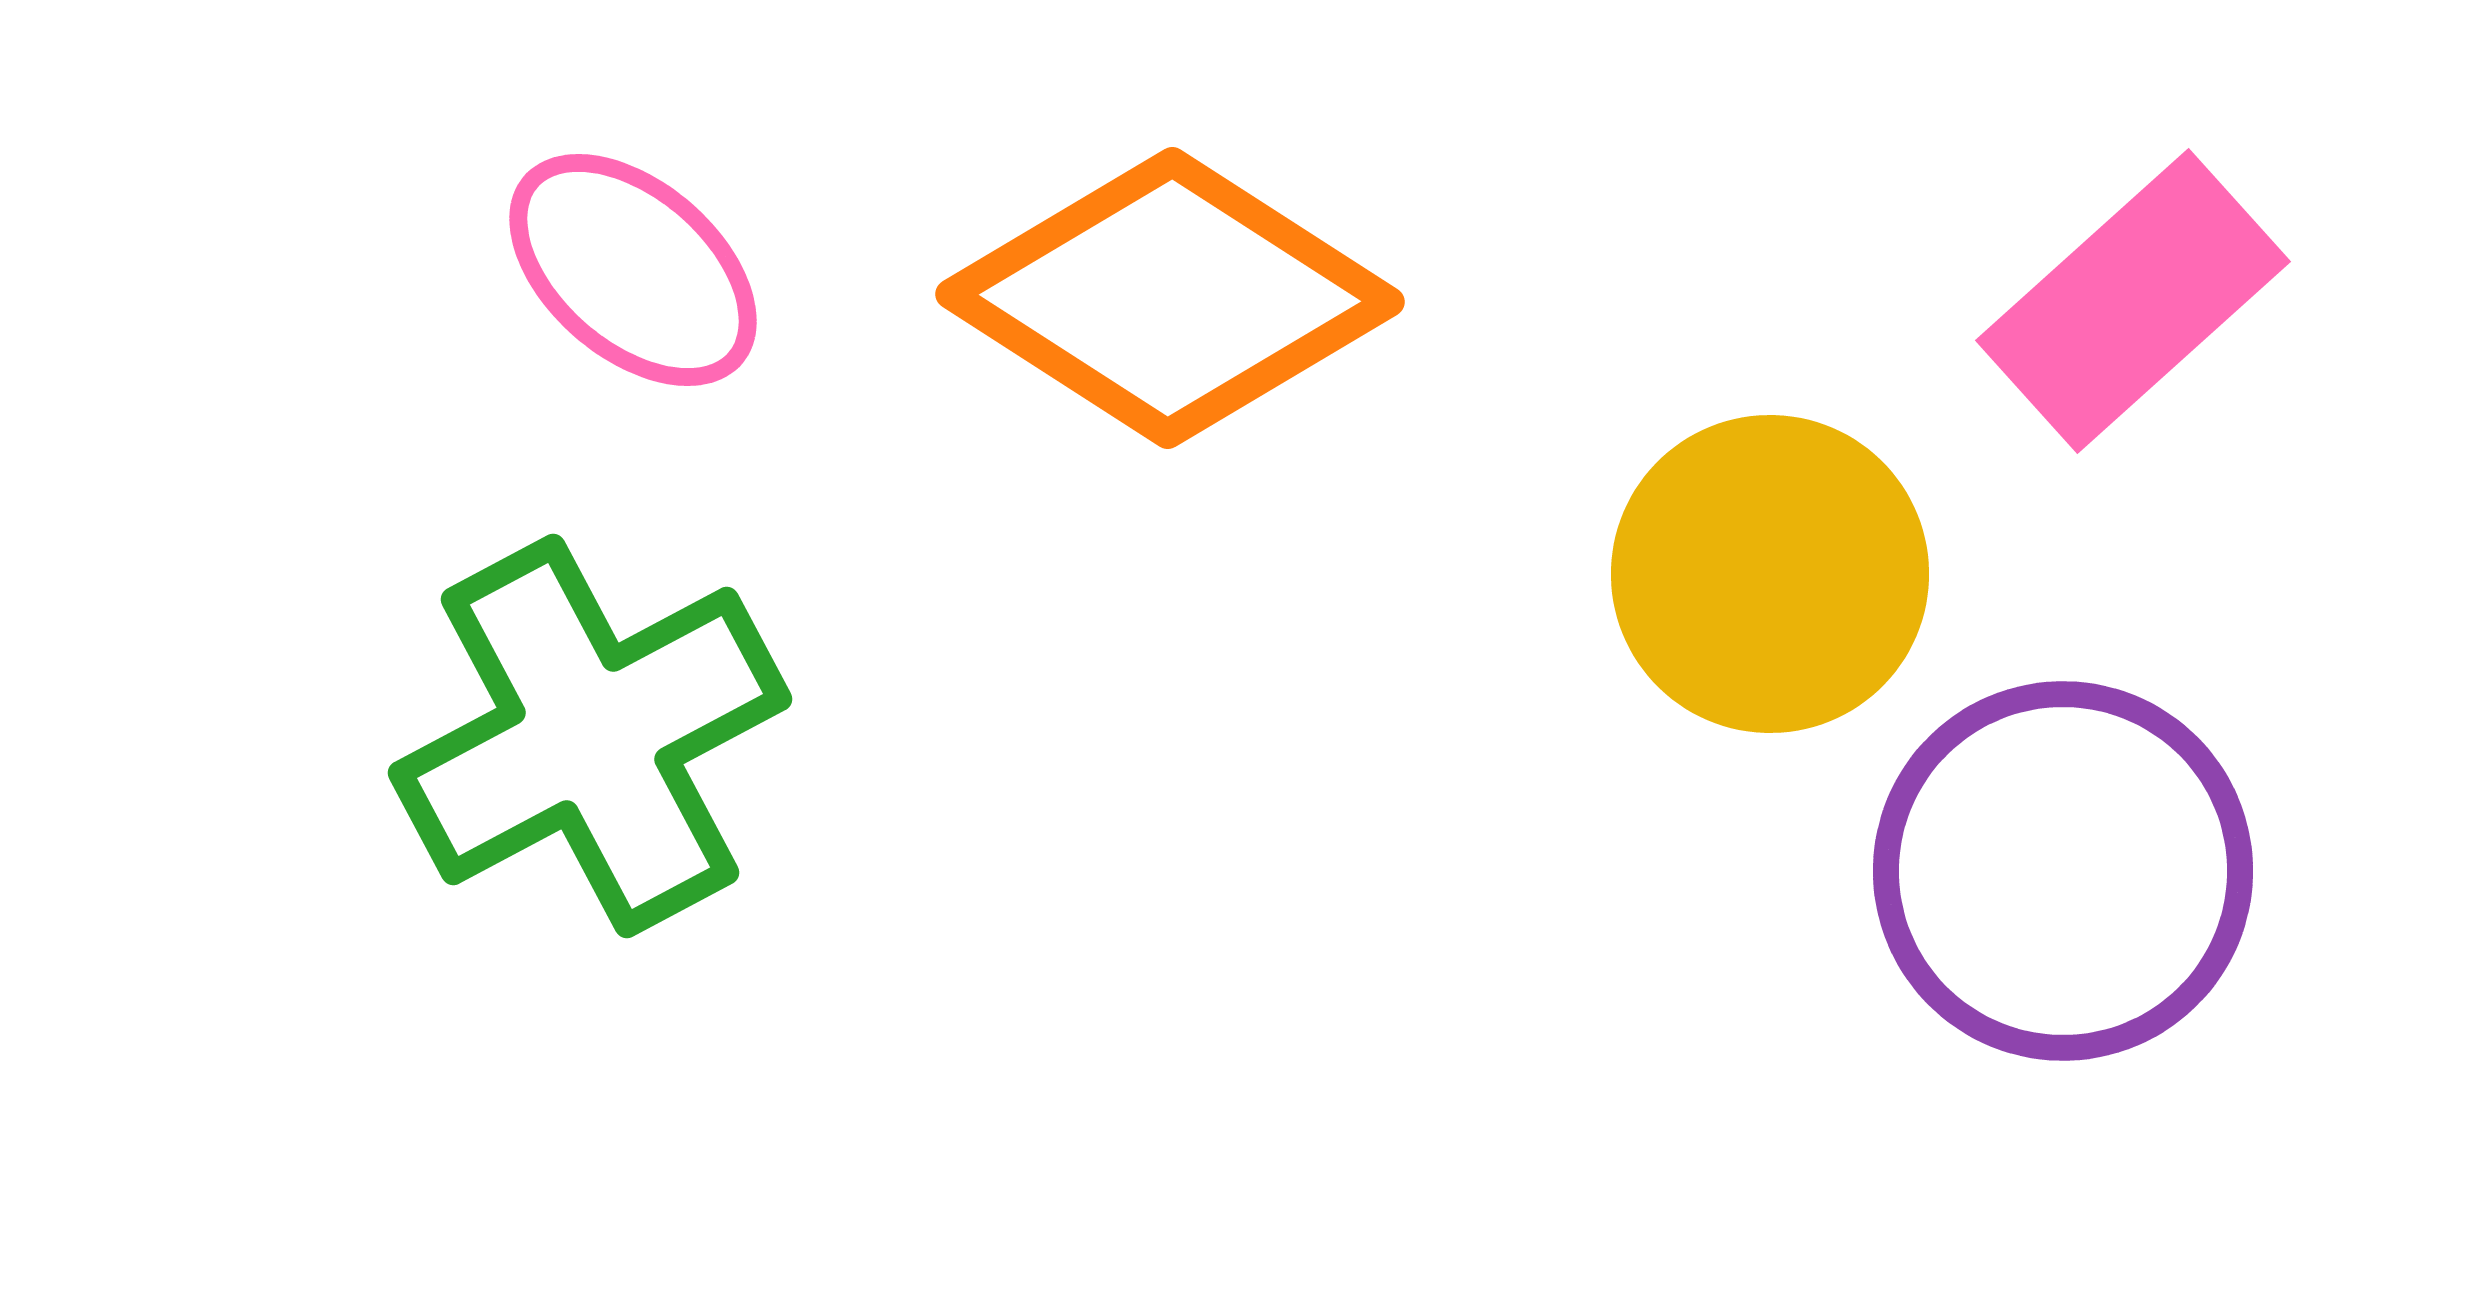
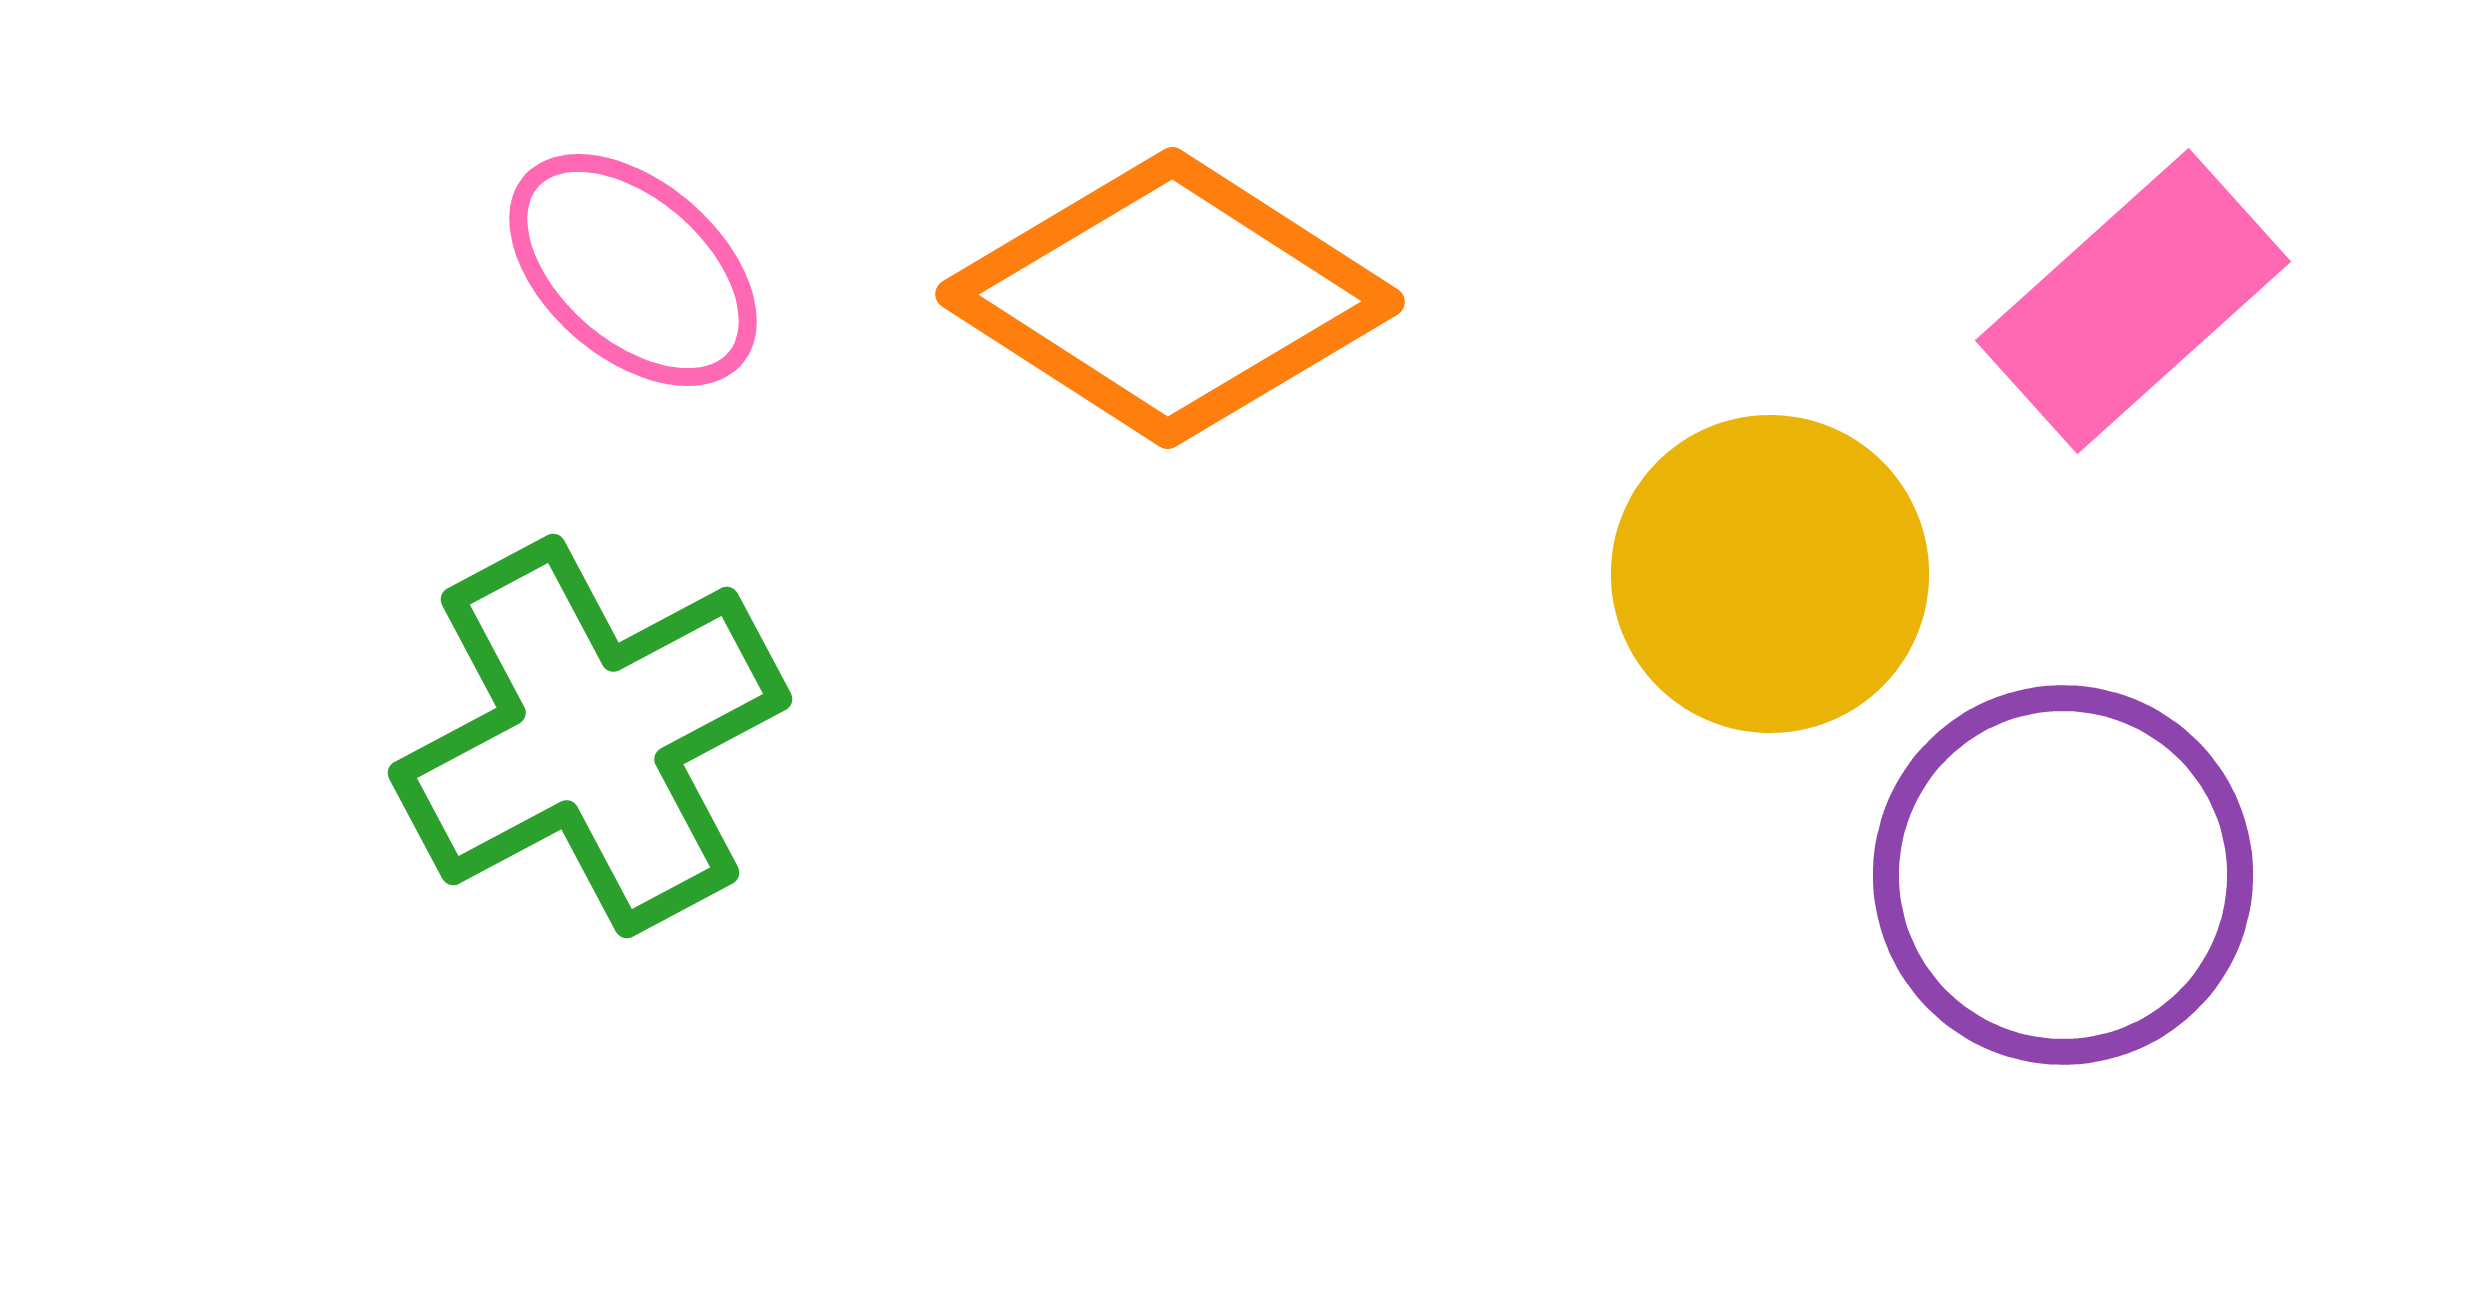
purple circle: moved 4 px down
